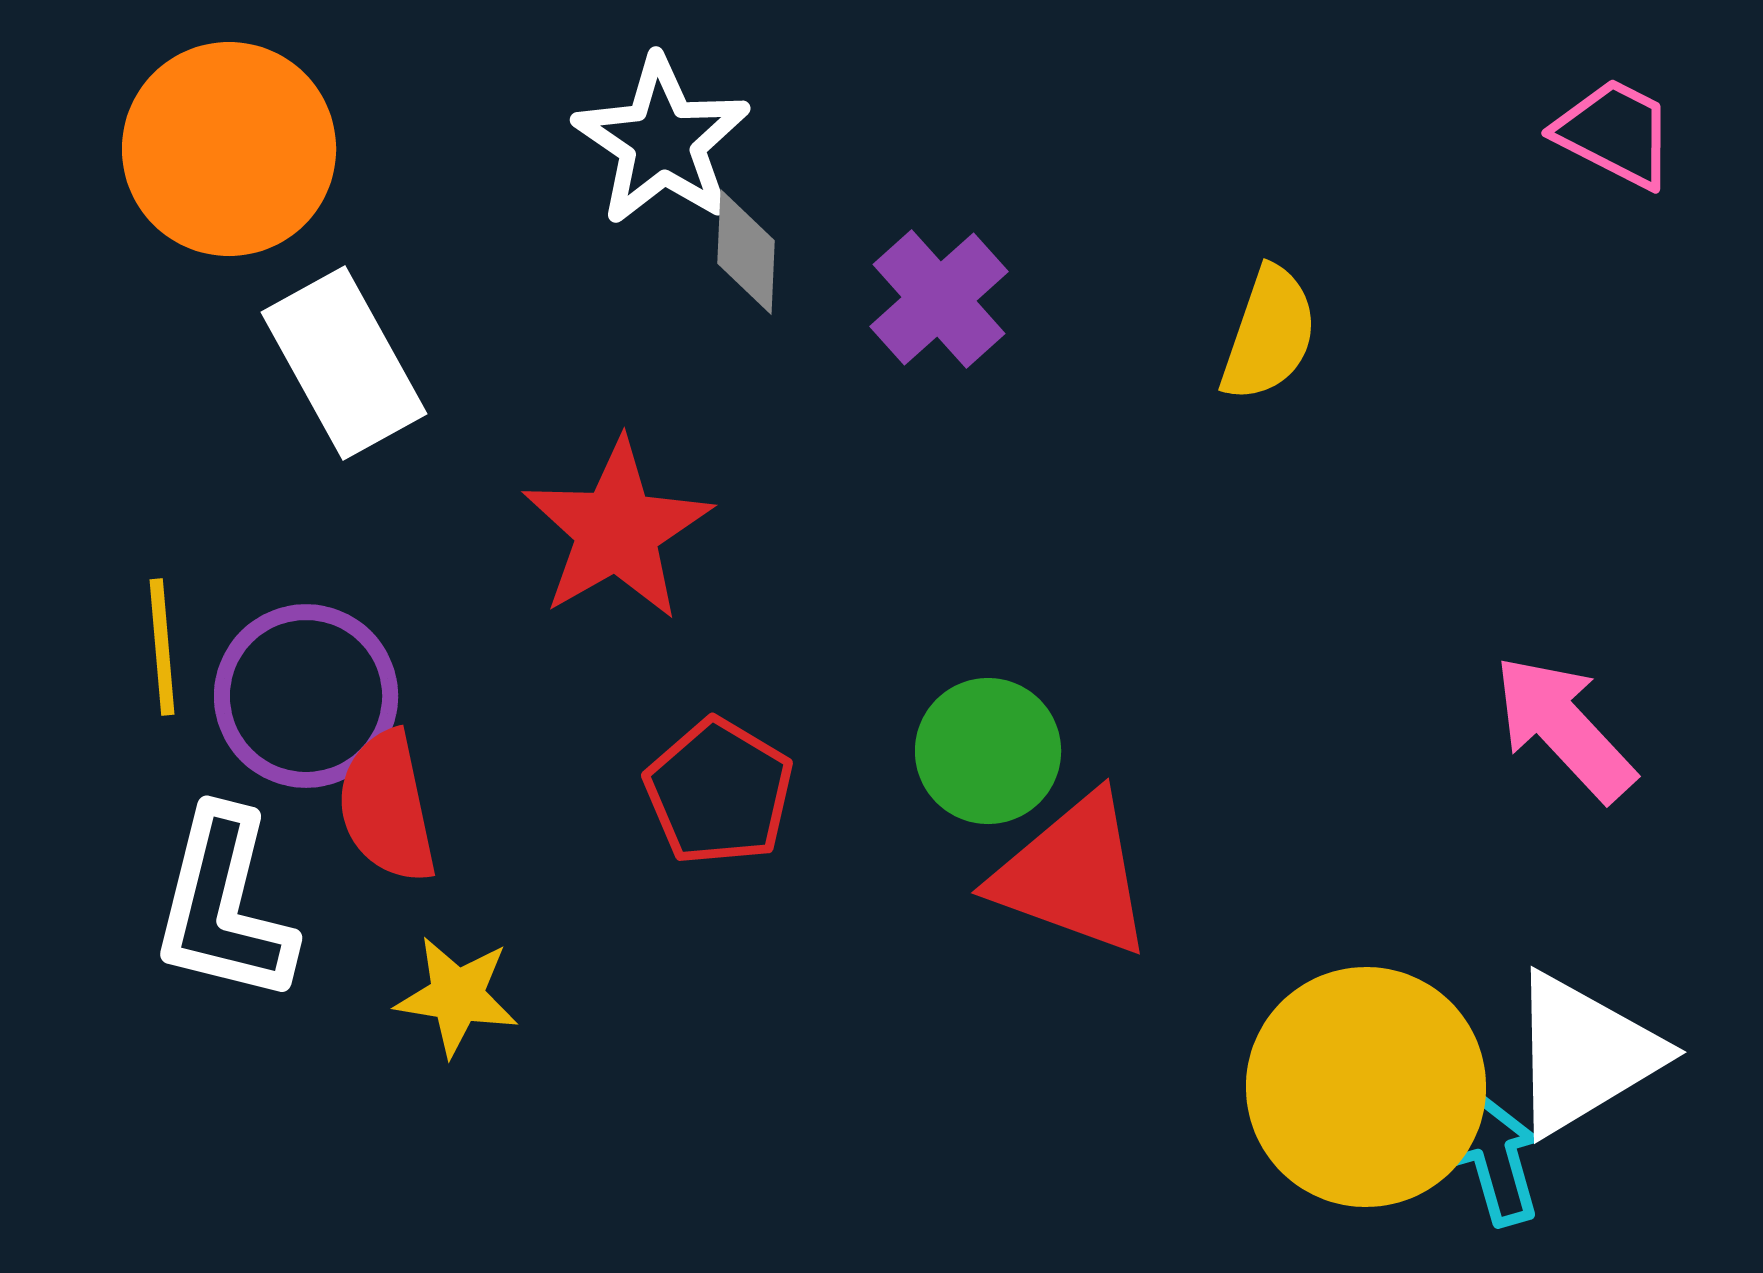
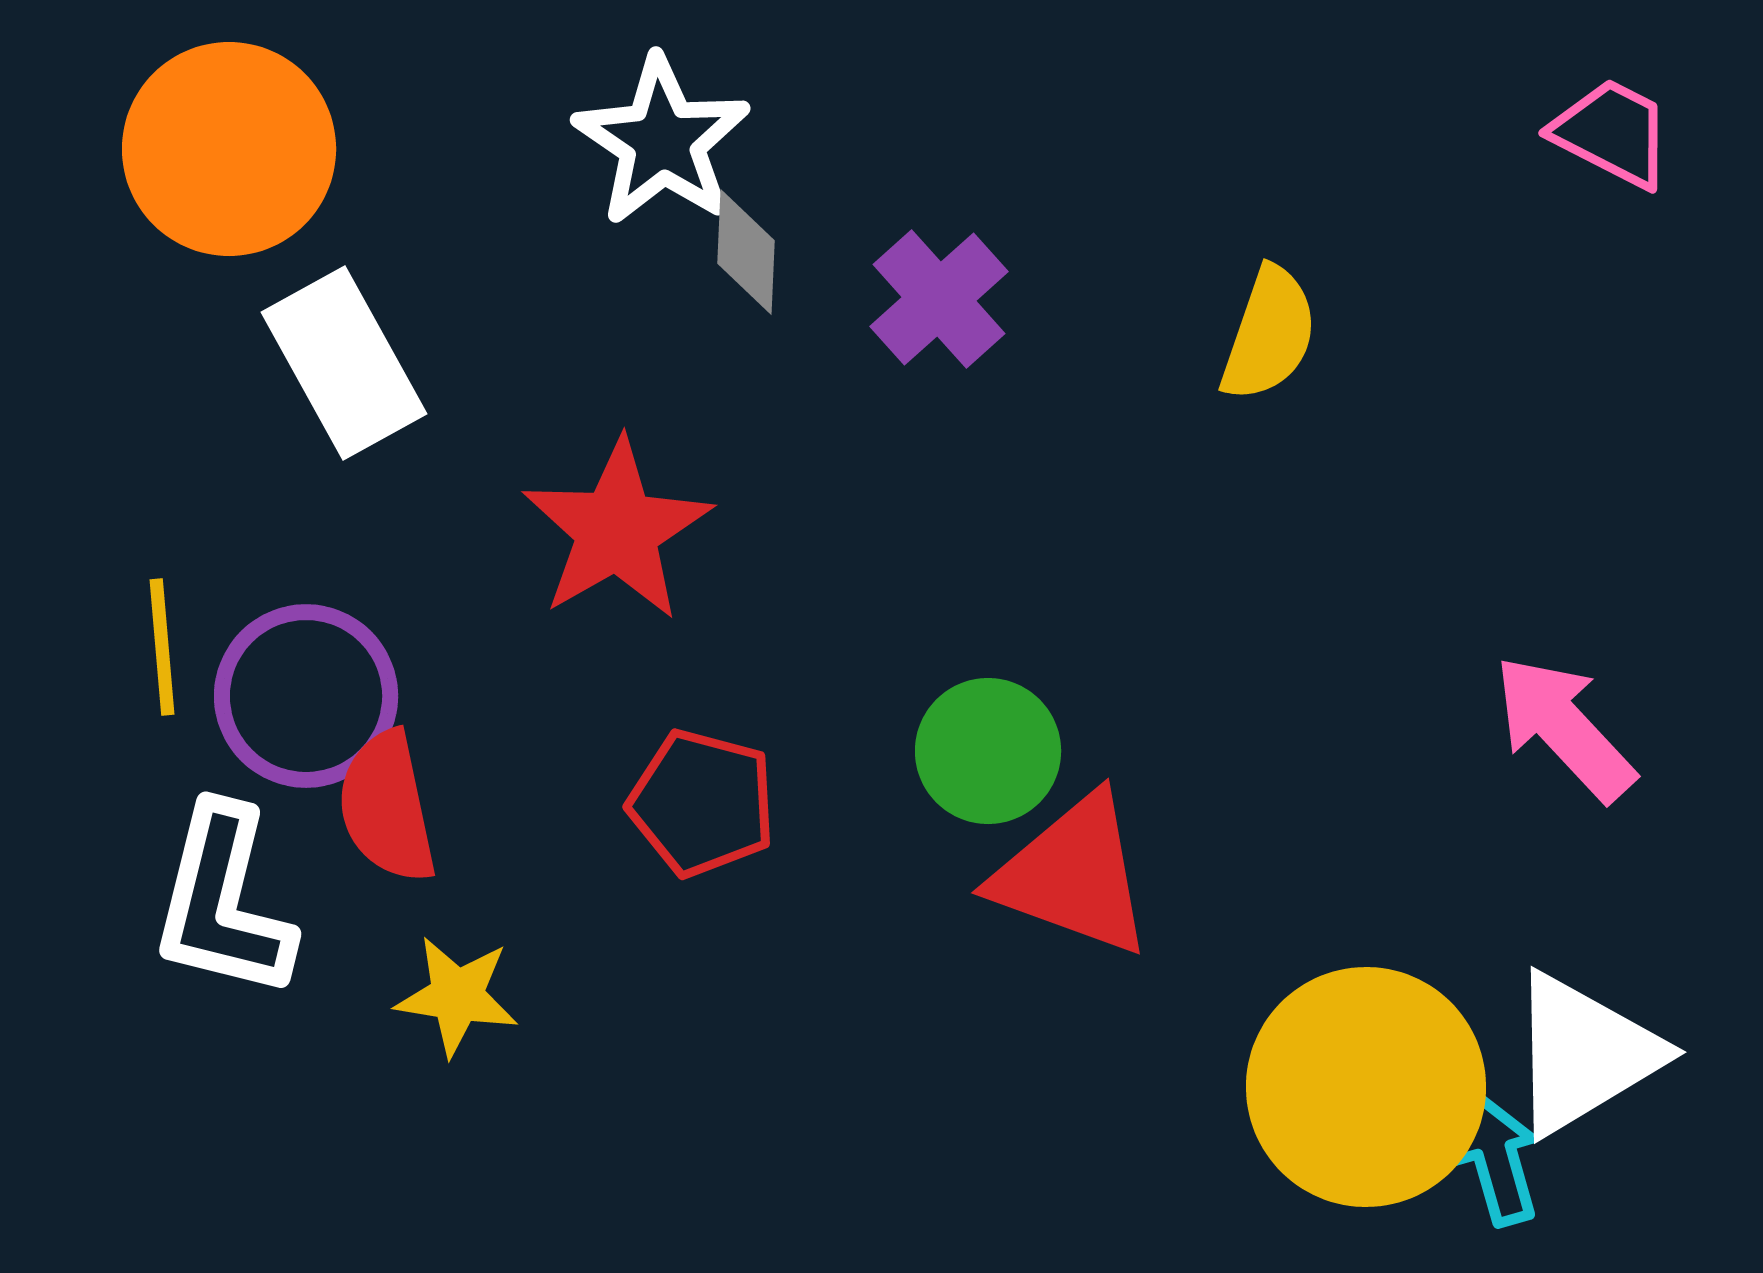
pink trapezoid: moved 3 px left
red pentagon: moved 17 px left, 11 px down; rotated 16 degrees counterclockwise
white L-shape: moved 1 px left, 4 px up
